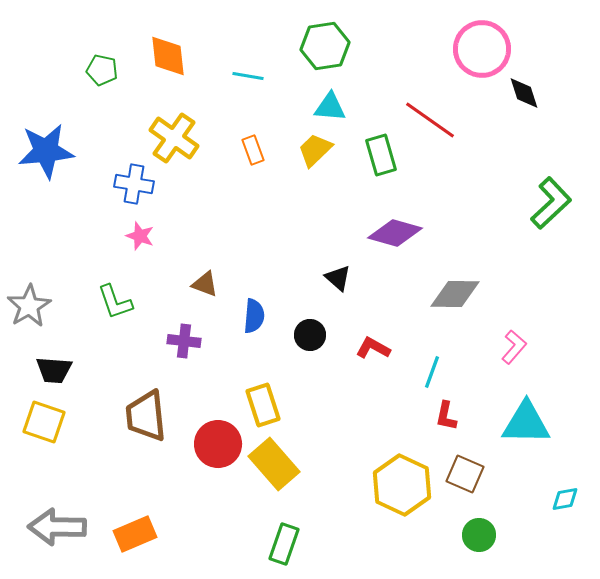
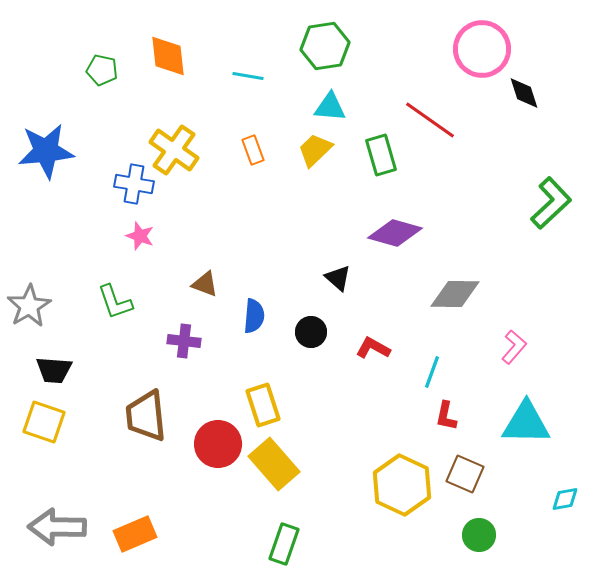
yellow cross at (174, 138): moved 12 px down
black circle at (310, 335): moved 1 px right, 3 px up
